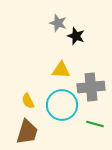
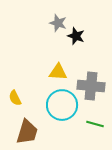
yellow triangle: moved 3 px left, 2 px down
gray cross: moved 1 px up; rotated 12 degrees clockwise
yellow semicircle: moved 13 px left, 3 px up
